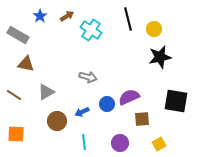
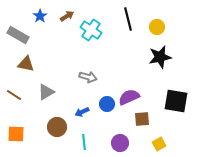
yellow circle: moved 3 px right, 2 px up
brown circle: moved 6 px down
